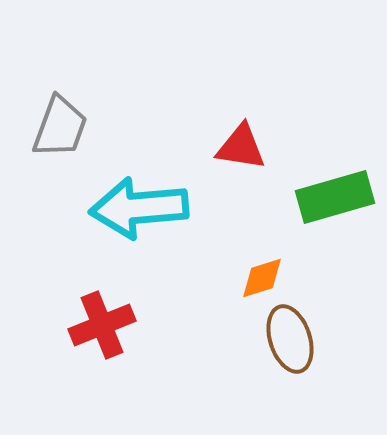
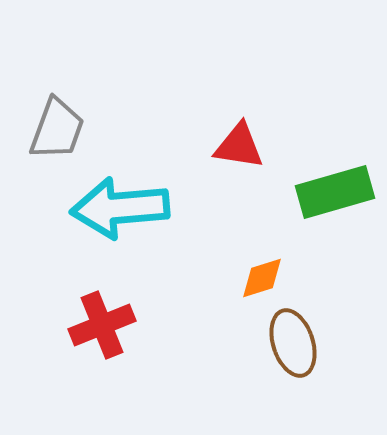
gray trapezoid: moved 3 px left, 2 px down
red triangle: moved 2 px left, 1 px up
green rectangle: moved 5 px up
cyan arrow: moved 19 px left
brown ellipse: moved 3 px right, 4 px down
